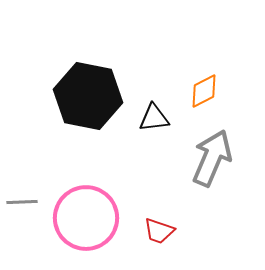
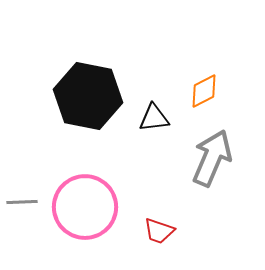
pink circle: moved 1 px left, 11 px up
